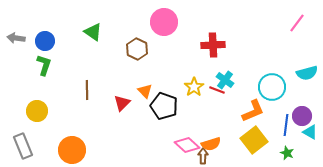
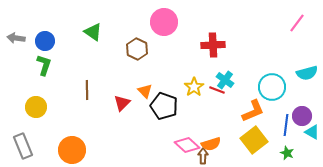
yellow circle: moved 1 px left, 4 px up
cyan triangle: moved 2 px right
